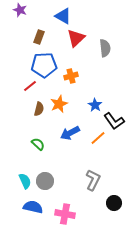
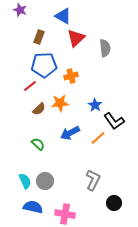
orange star: moved 1 px right, 1 px up; rotated 18 degrees clockwise
brown semicircle: rotated 32 degrees clockwise
